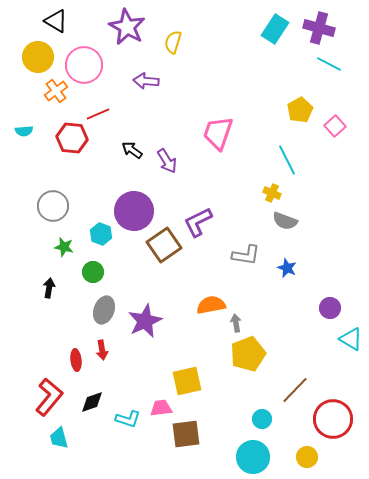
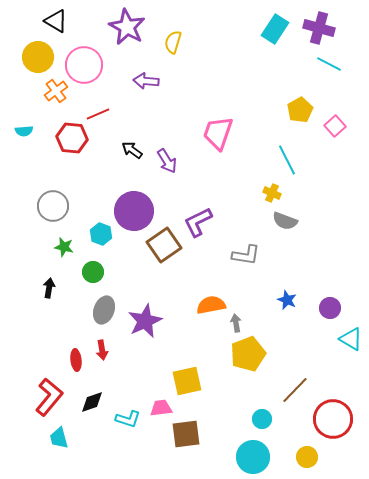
blue star at (287, 268): moved 32 px down
